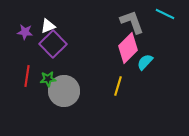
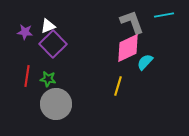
cyan line: moved 1 px left, 1 px down; rotated 36 degrees counterclockwise
pink diamond: rotated 20 degrees clockwise
green star: rotated 14 degrees clockwise
gray circle: moved 8 px left, 13 px down
